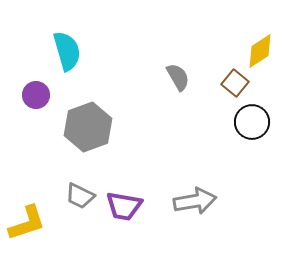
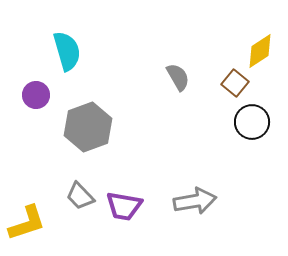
gray trapezoid: rotated 20 degrees clockwise
